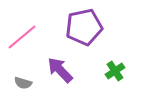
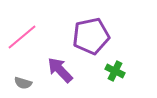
purple pentagon: moved 7 px right, 9 px down
green cross: rotated 30 degrees counterclockwise
